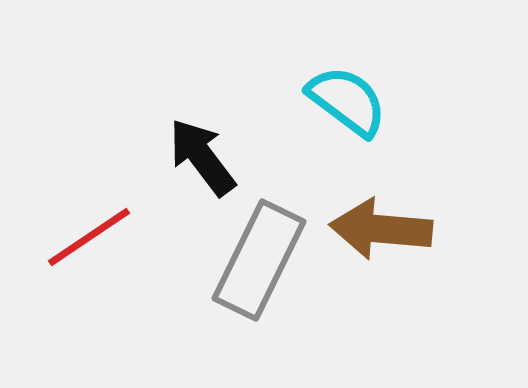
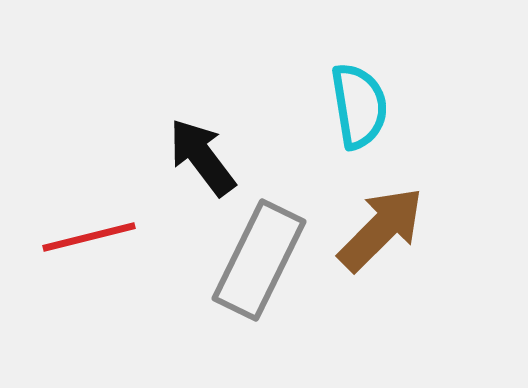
cyan semicircle: moved 12 px right, 5 px down; rotated 44 degrees clockwise
brown arrow: rotated 130 degrees clockwise
red line: rotated 20 degrees clockwise
